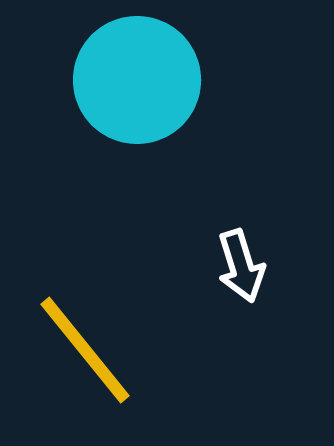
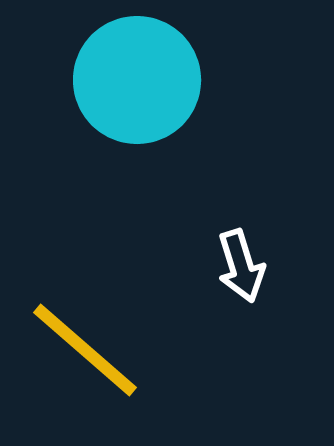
yellow line: rotated 10 degrees counterclockwise
